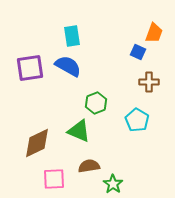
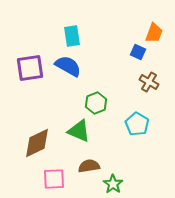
brown cross: rotated 30 degrees clockwise
cyan pentagon: moved 4 px down
